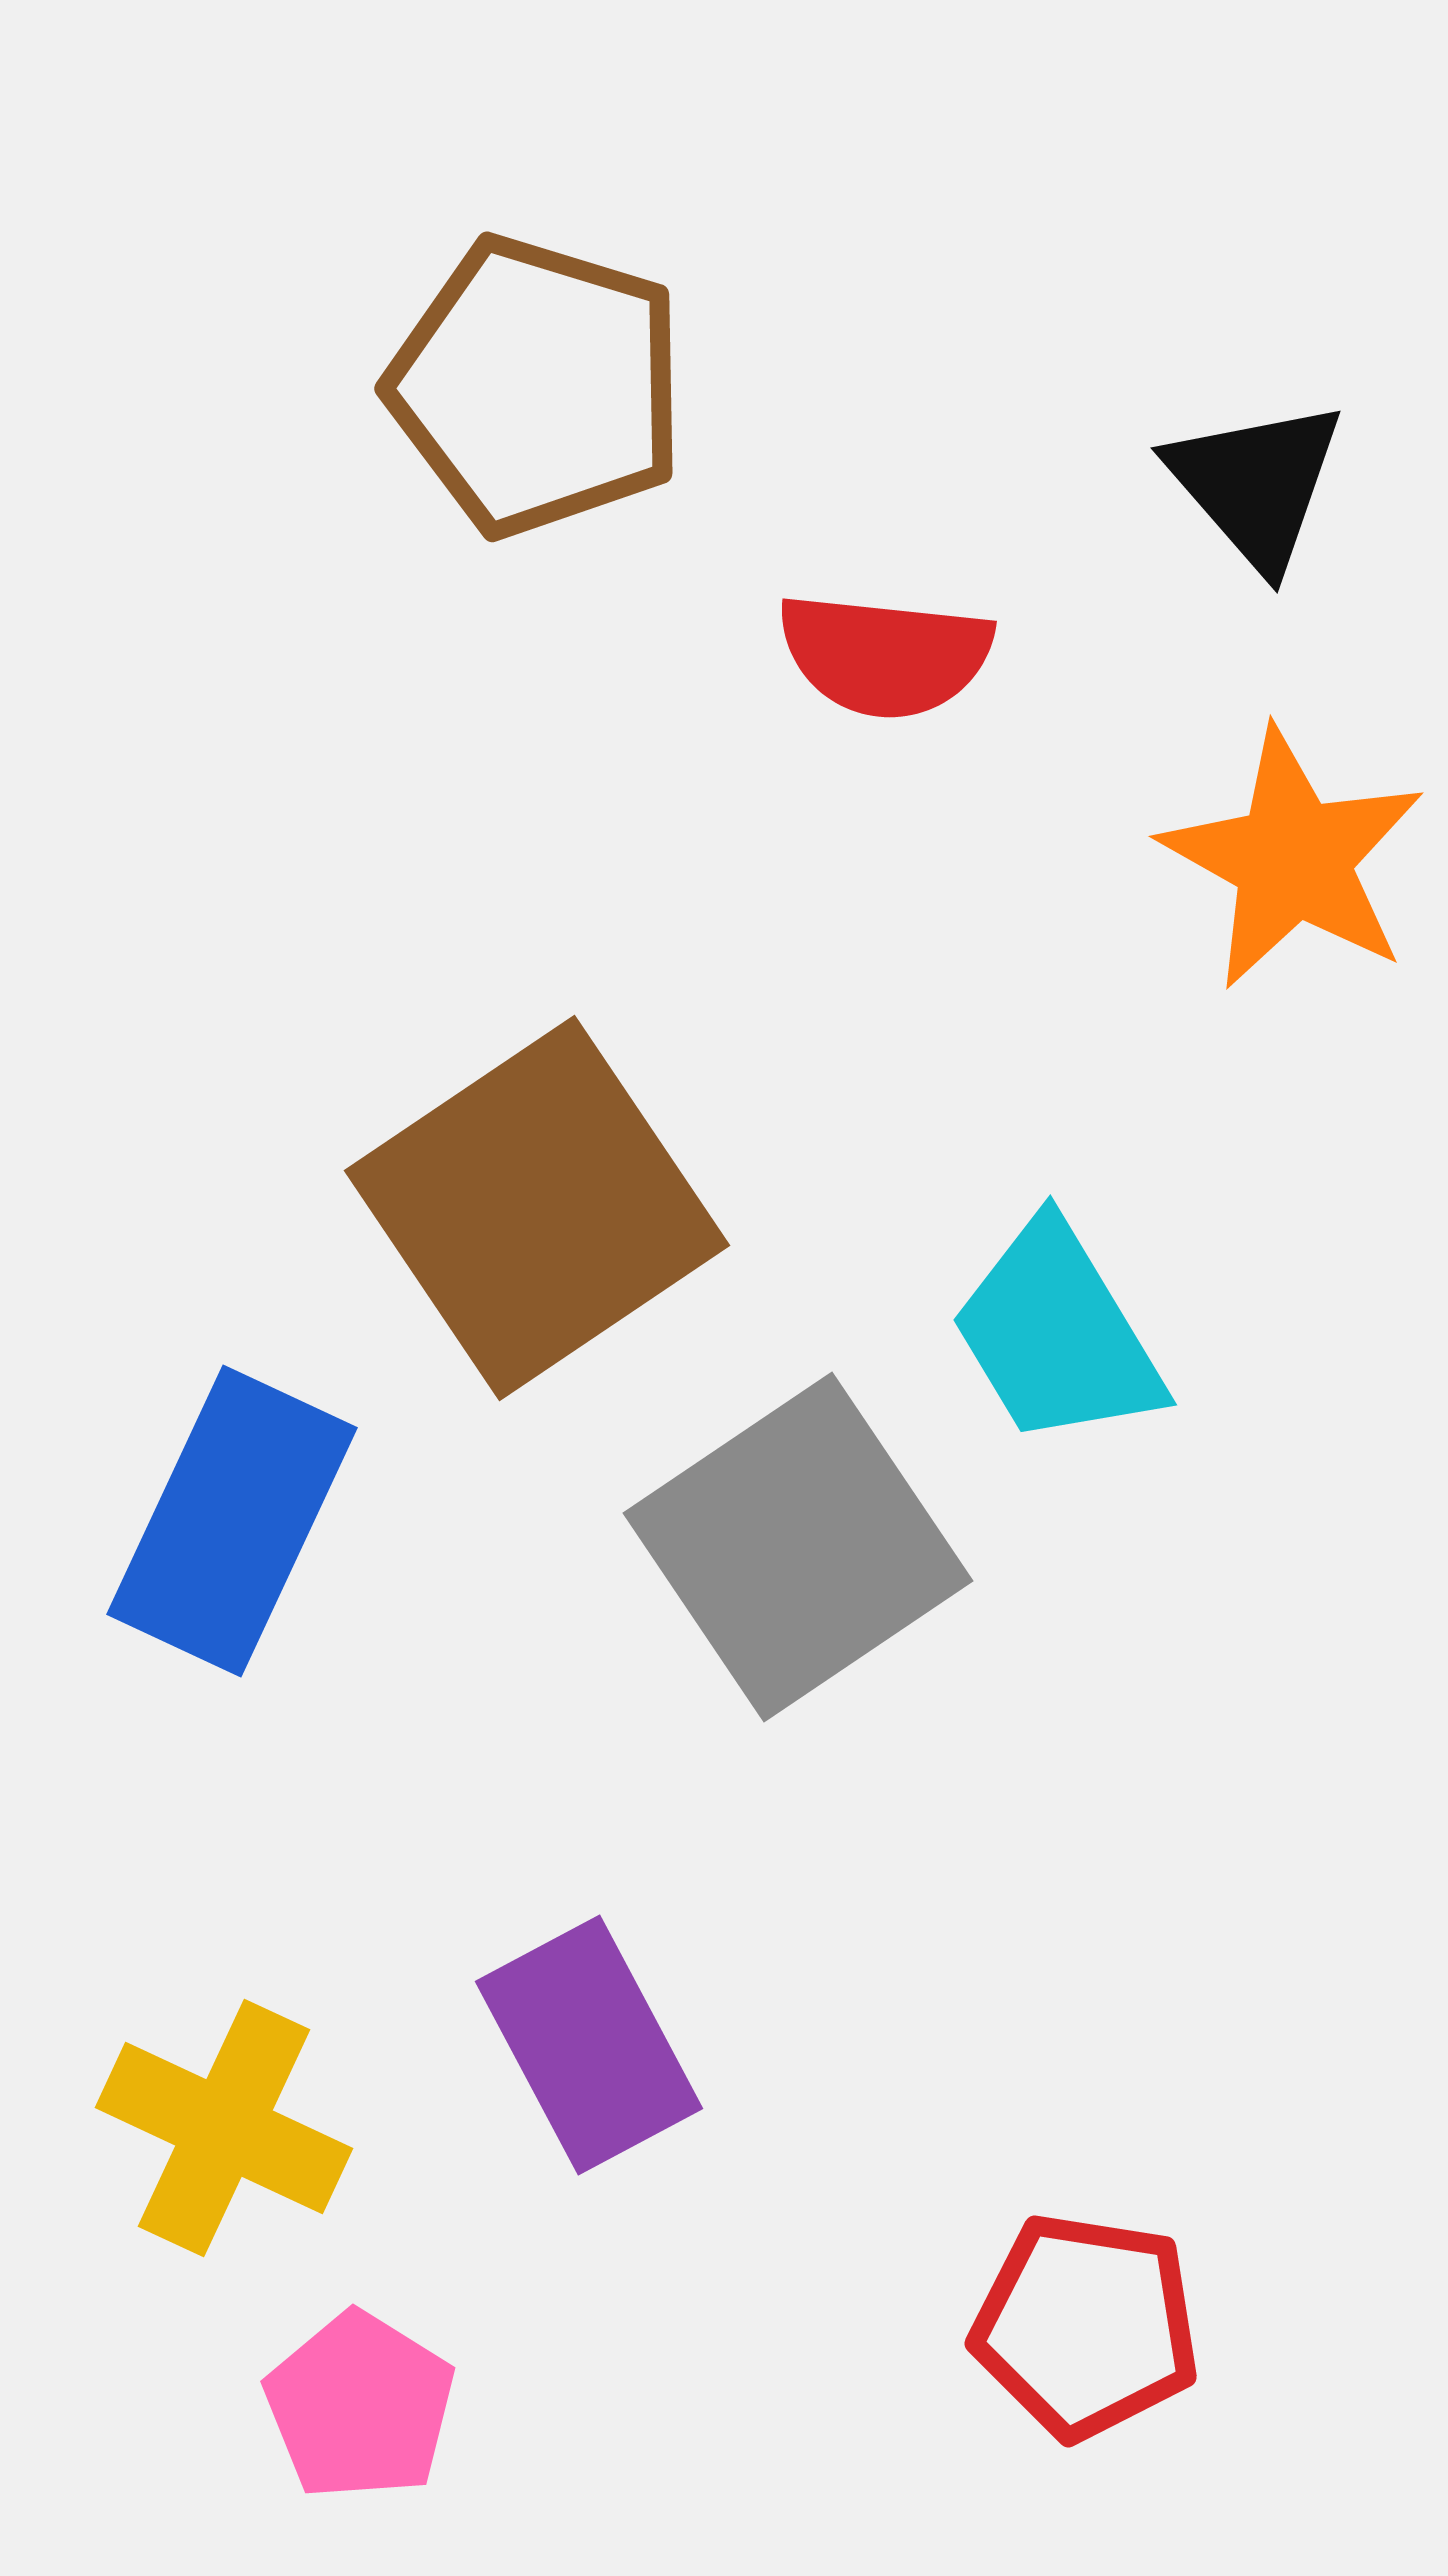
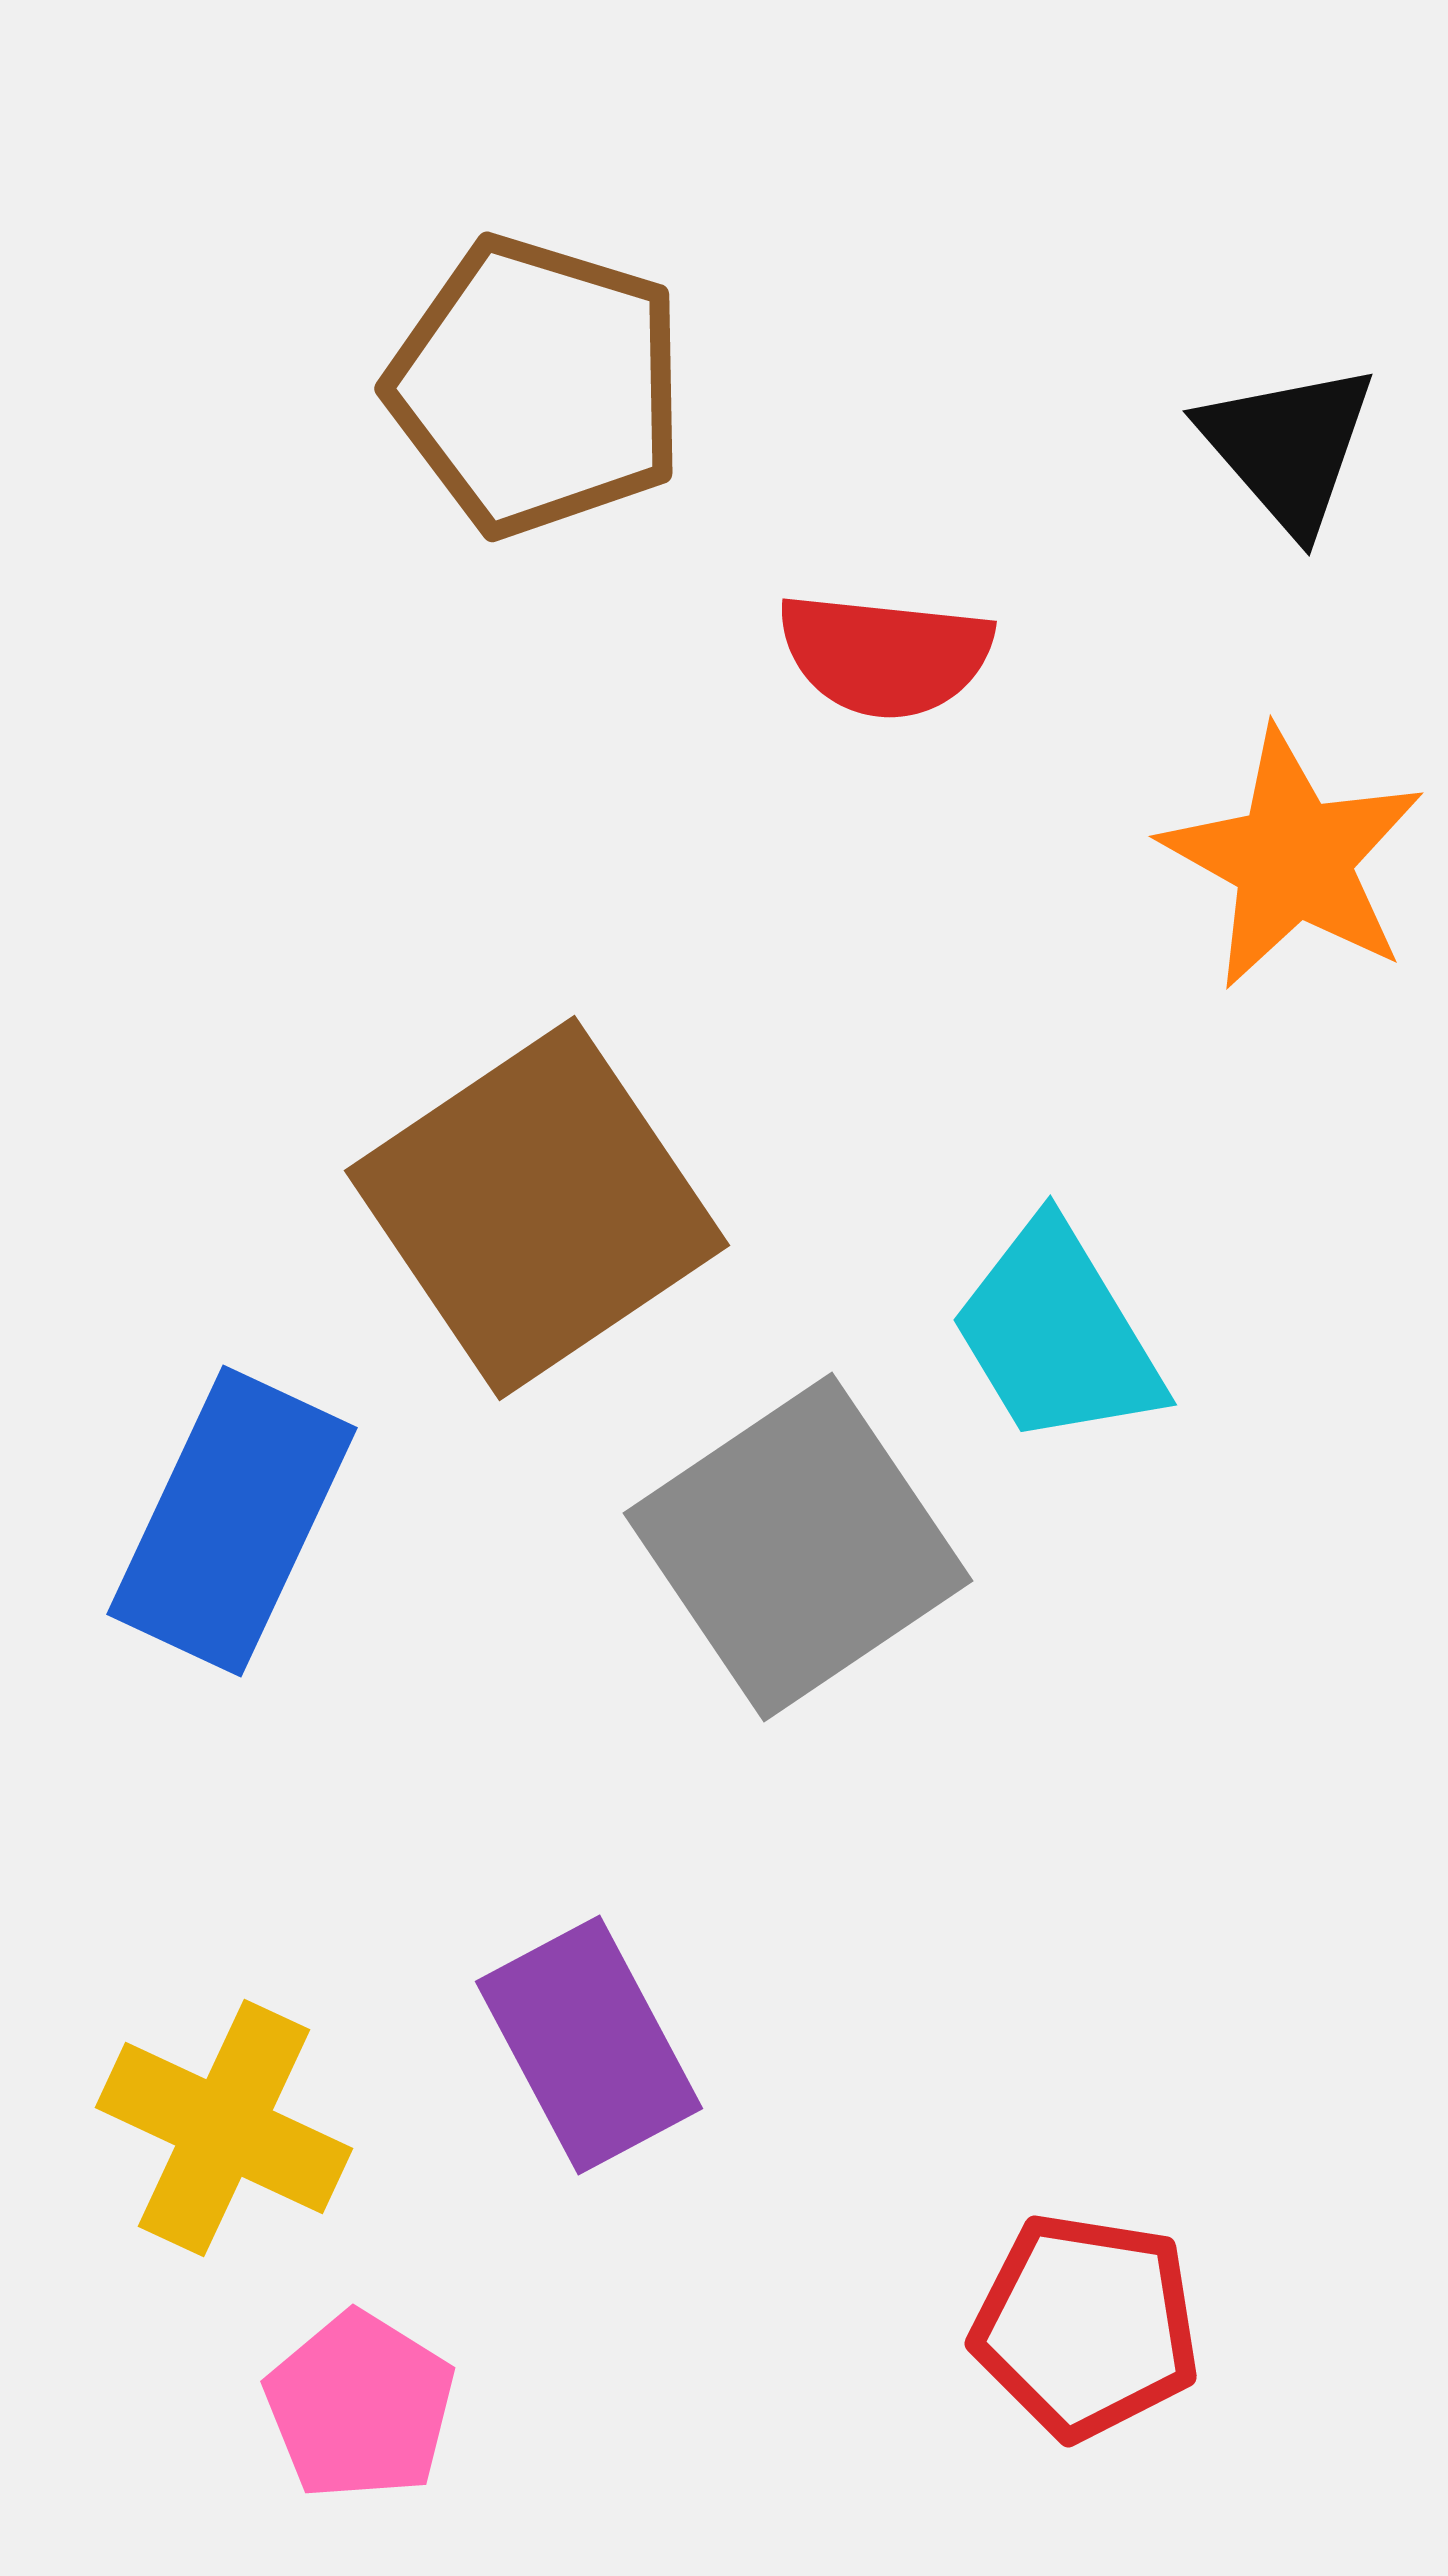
black triangle: moved 32 px right, 37 px up
